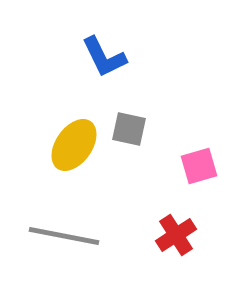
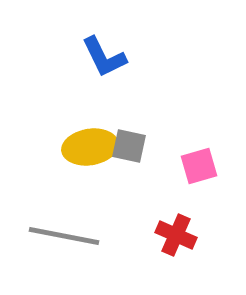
gray square: moved 17 px down
yellow ellipse: moved 16 px right, 2 px down; rotated 46 degrees clockwise
red cross: rotated 33 degrees counterclockwise
